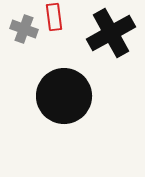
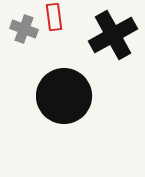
black cross: moved 2 px right, 2 px down
